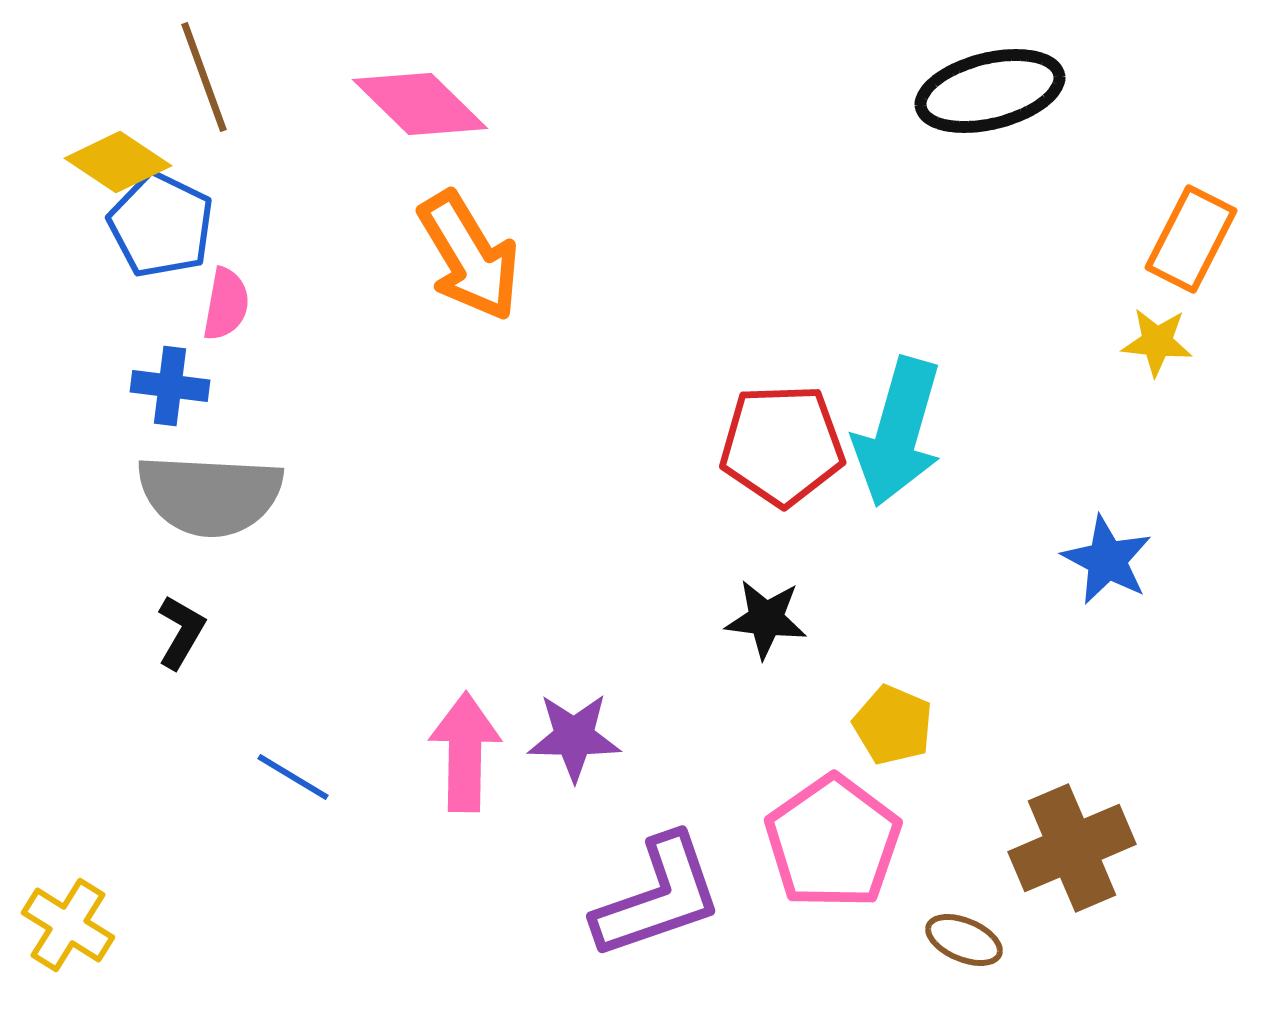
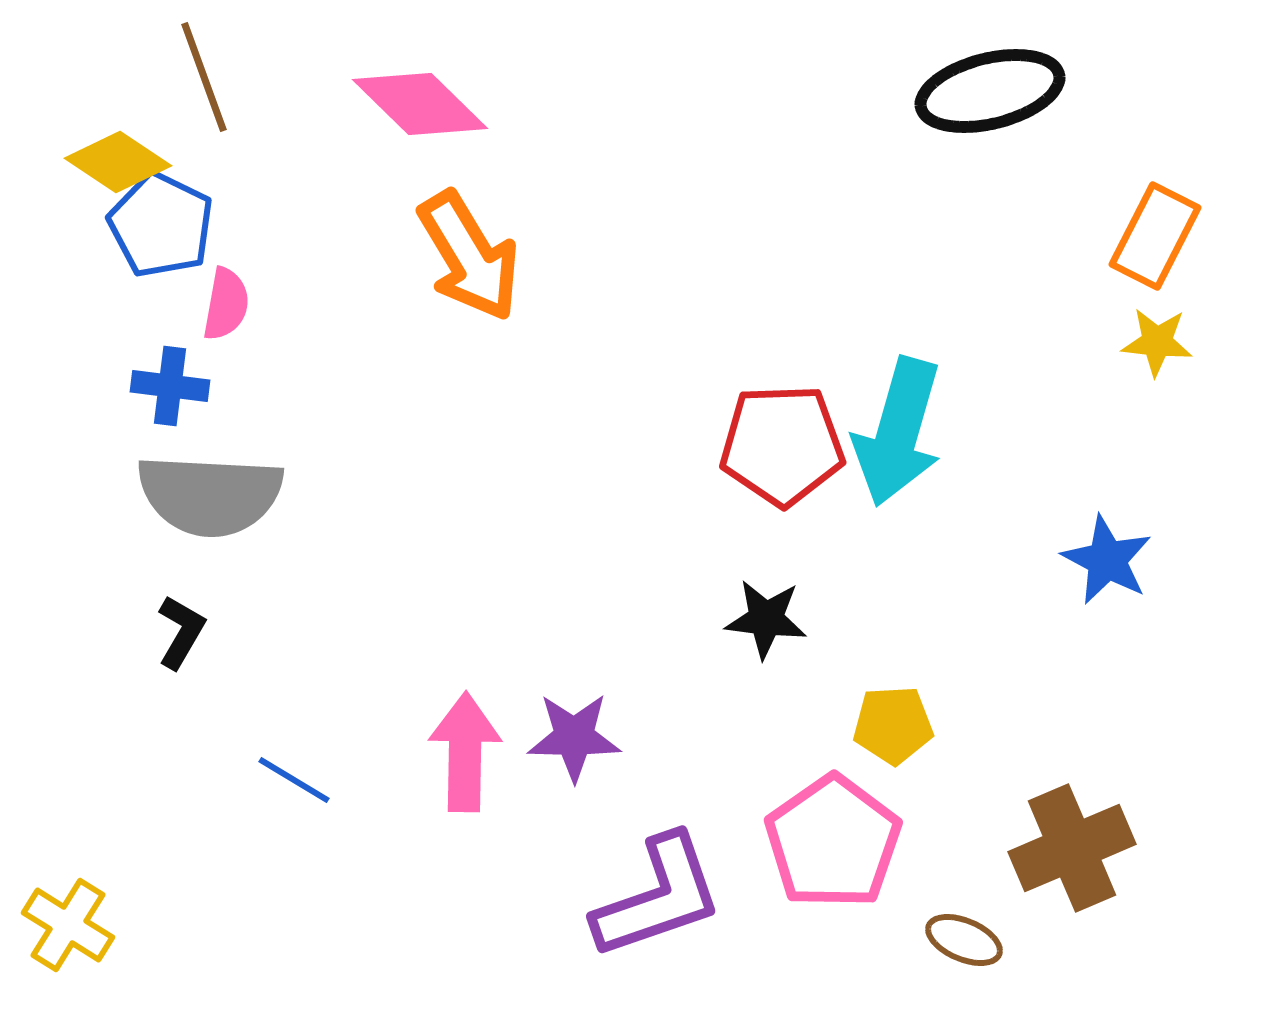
orange rectangle: moved 36 px left, 3 px up
yellow pentagon: rotated 26 degrees counterclockwise
blue line: moved 1 px right, 3 px down
